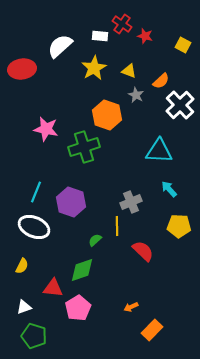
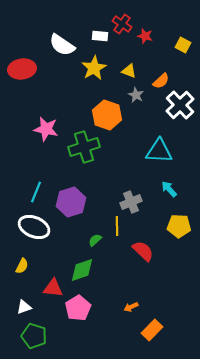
white semicircle: moved 2 px right, 1 px up; rotated 104 degrees counterclockwise
purple hexagon: rotated 24 degrees clockwise
